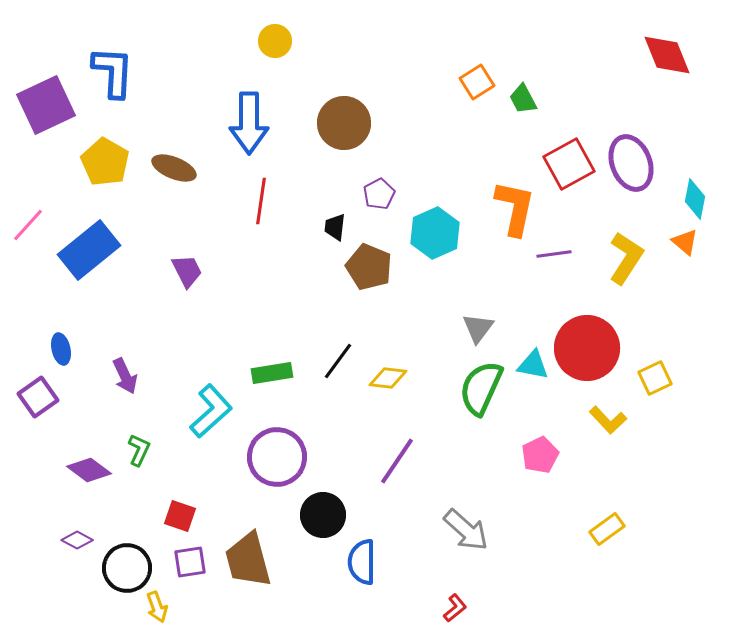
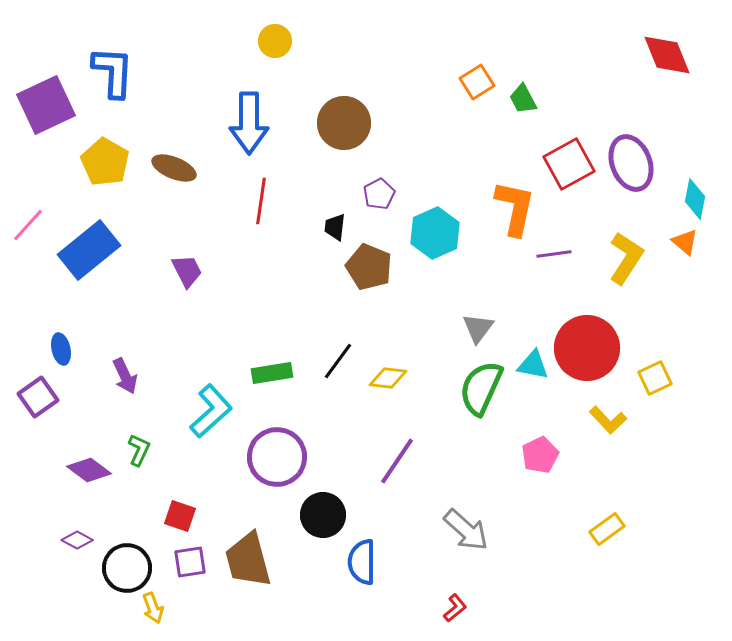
yellow arrow at (157, 607): moved 4 px left, 1 px down
